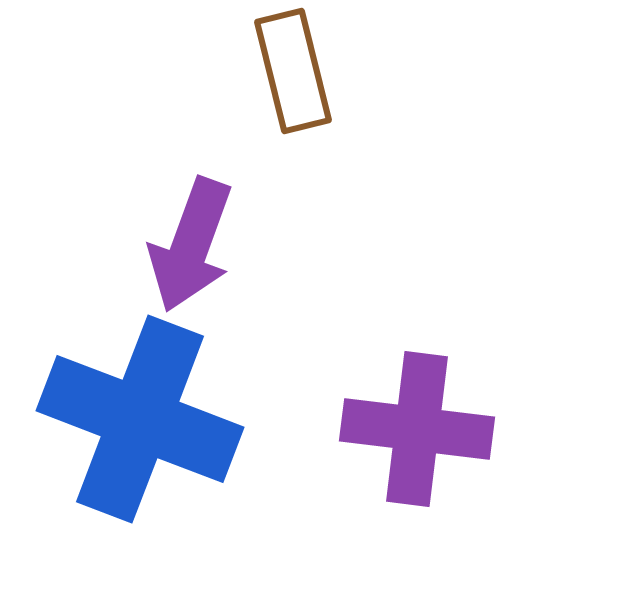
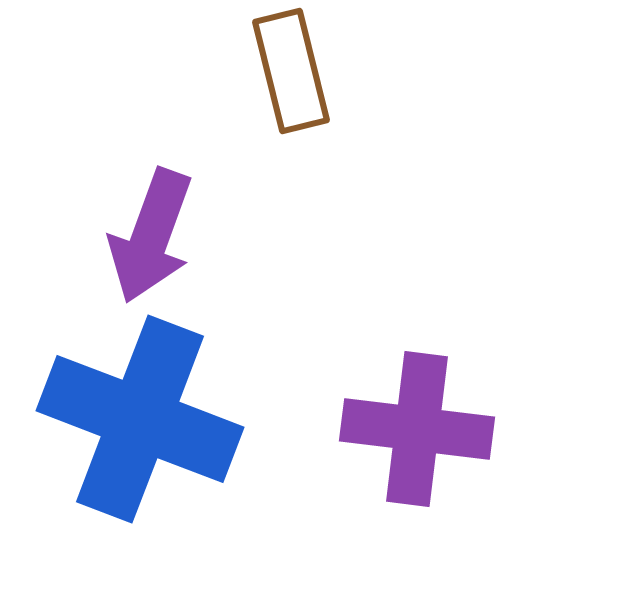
brown rectangle: moved 2 px left
purple arrow: moved 40 px left, 9 px up
